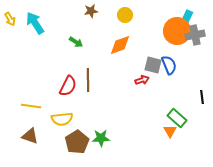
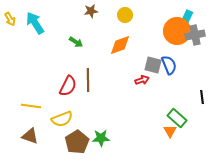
yellow semicircle: rotated 15 degrees counterclockwise
